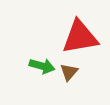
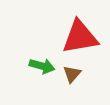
brown triangle: moved 3 px right, 2 px down
